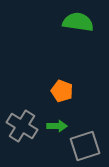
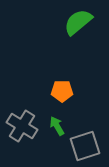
green semicircle: rotated 48 degrees counterclockwise
orange pentagon: rotated 20 degrees counterclockwise
green arrow: rotated 120 degrees counterclockwise
